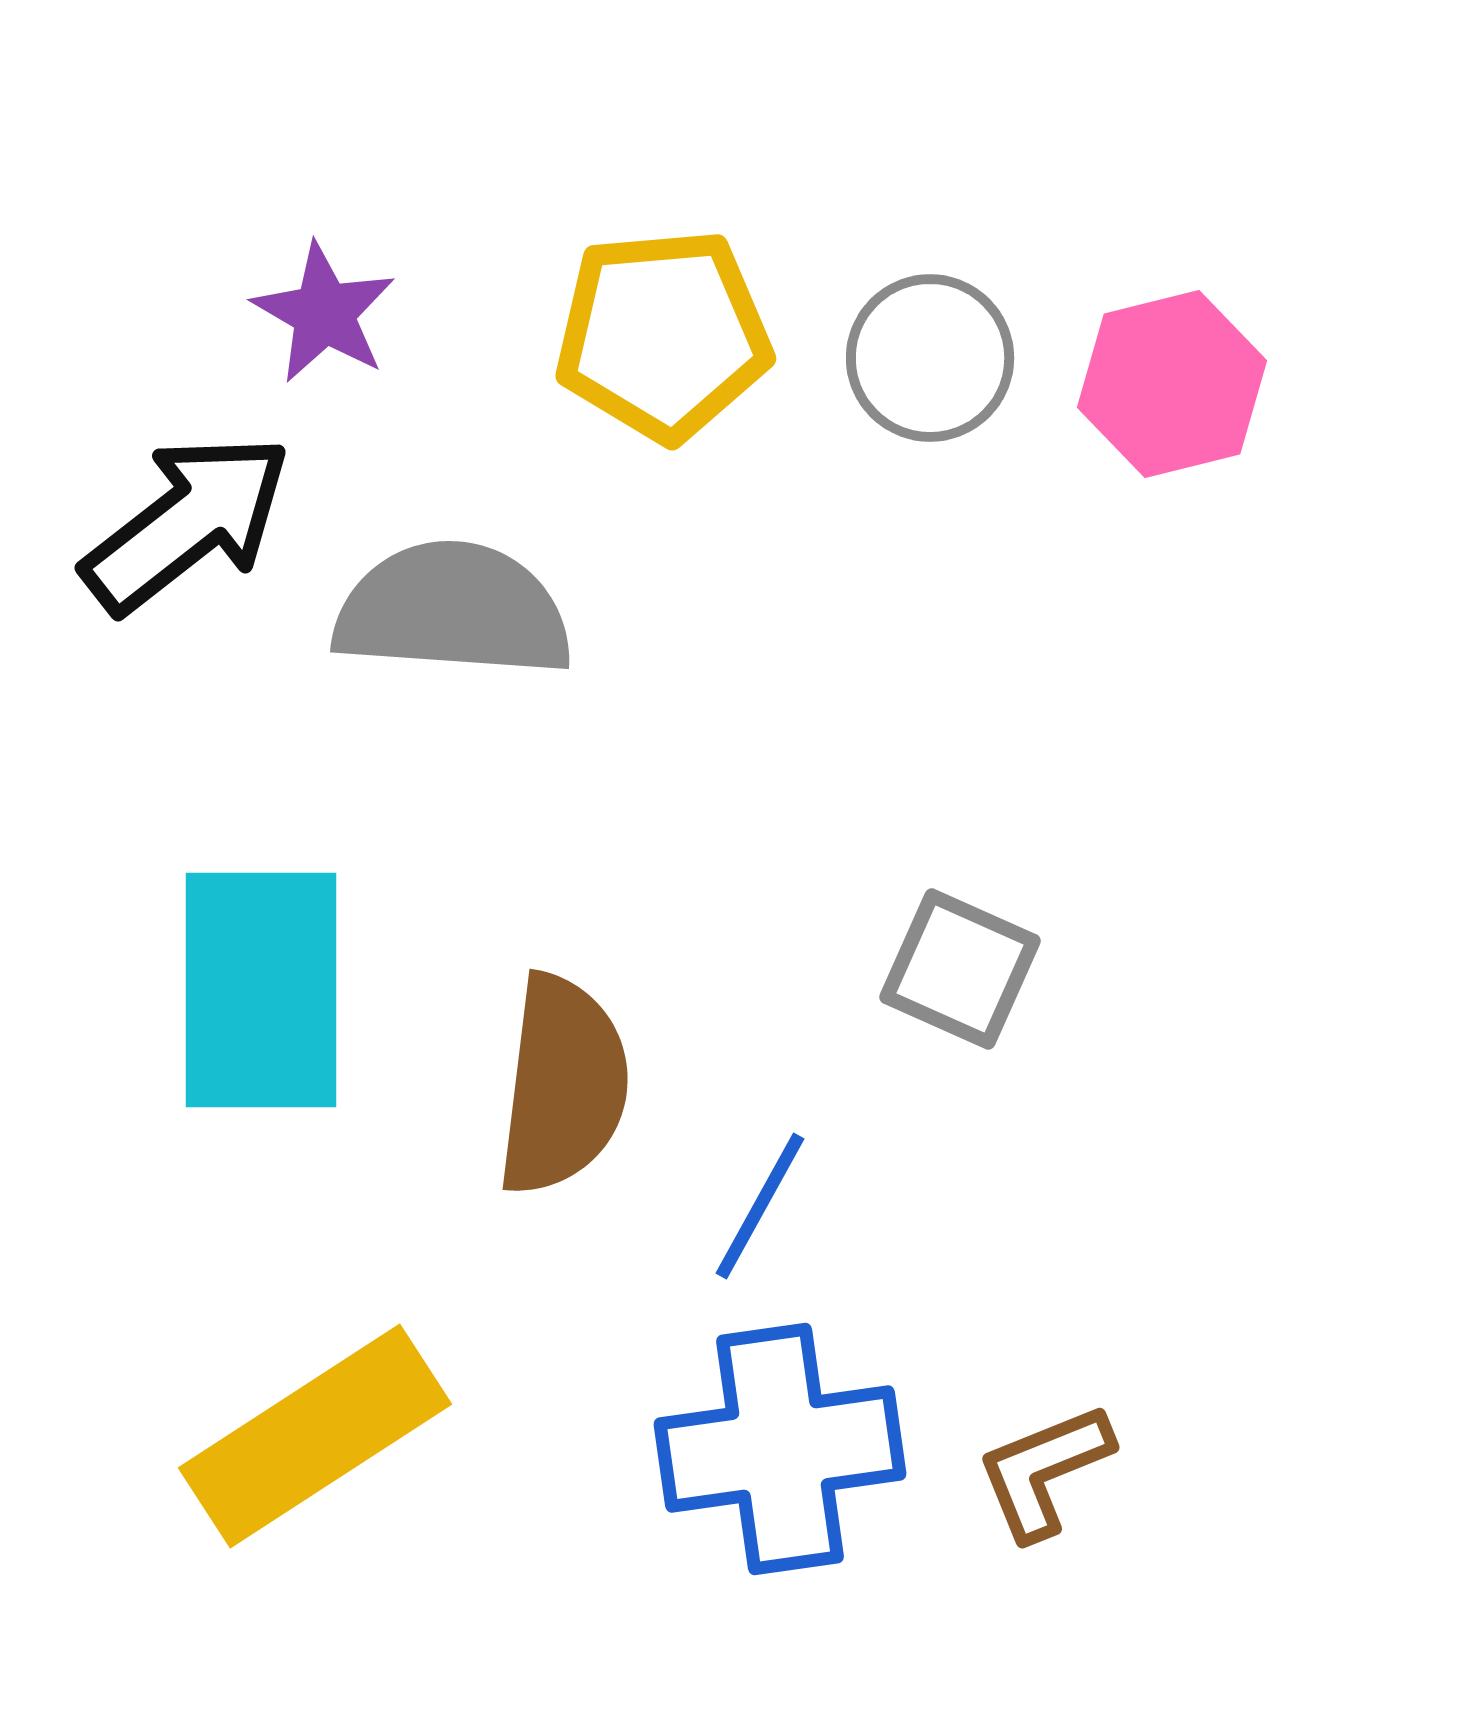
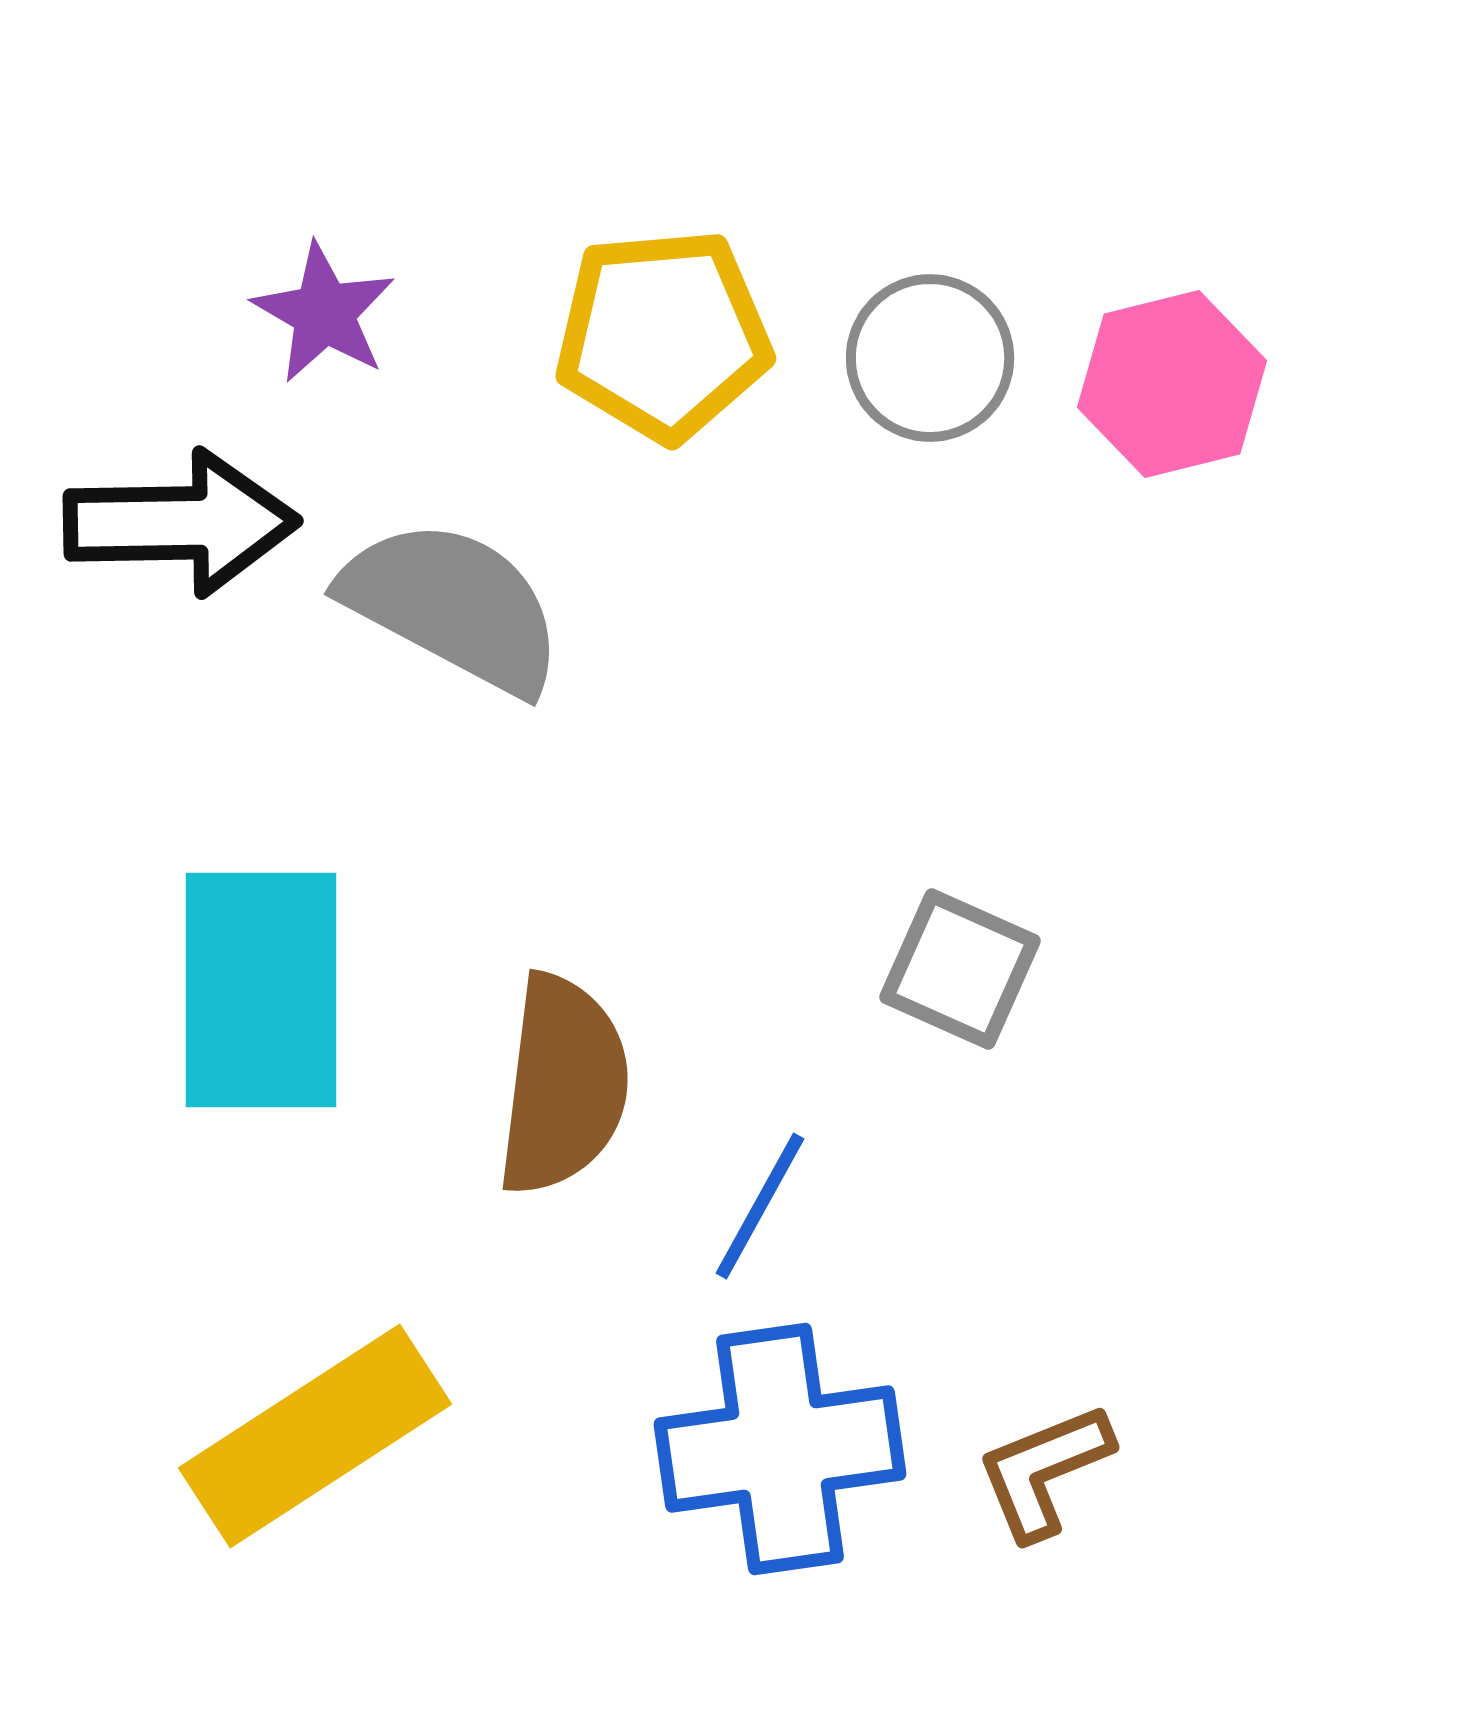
black arrow: moved 6 px left; rotated 37 degrees clockwise
gray semicircle: moved 4 px up; rotated 24 degrees clockwise
